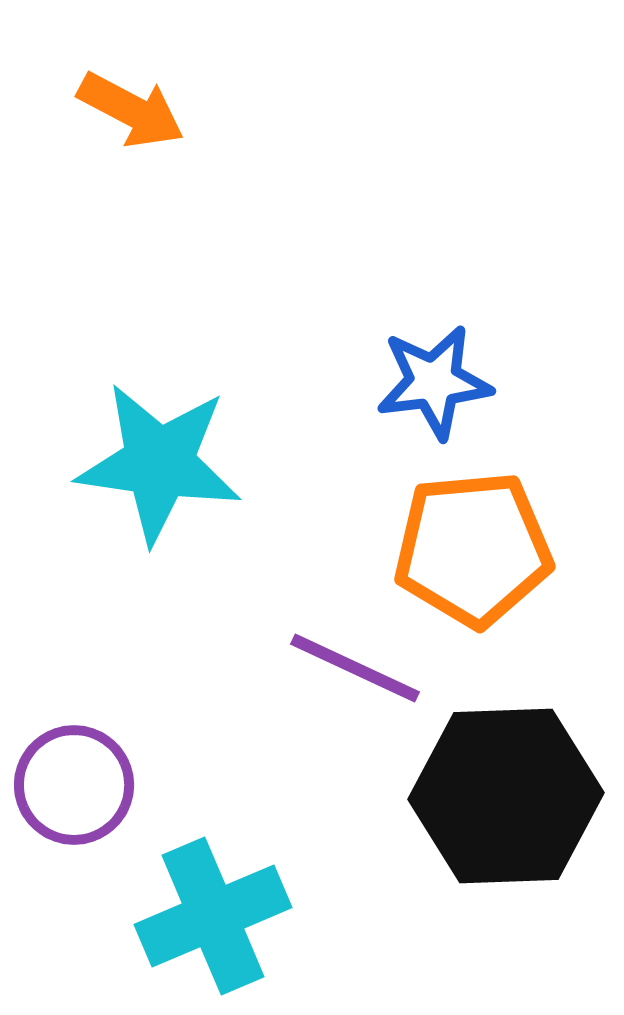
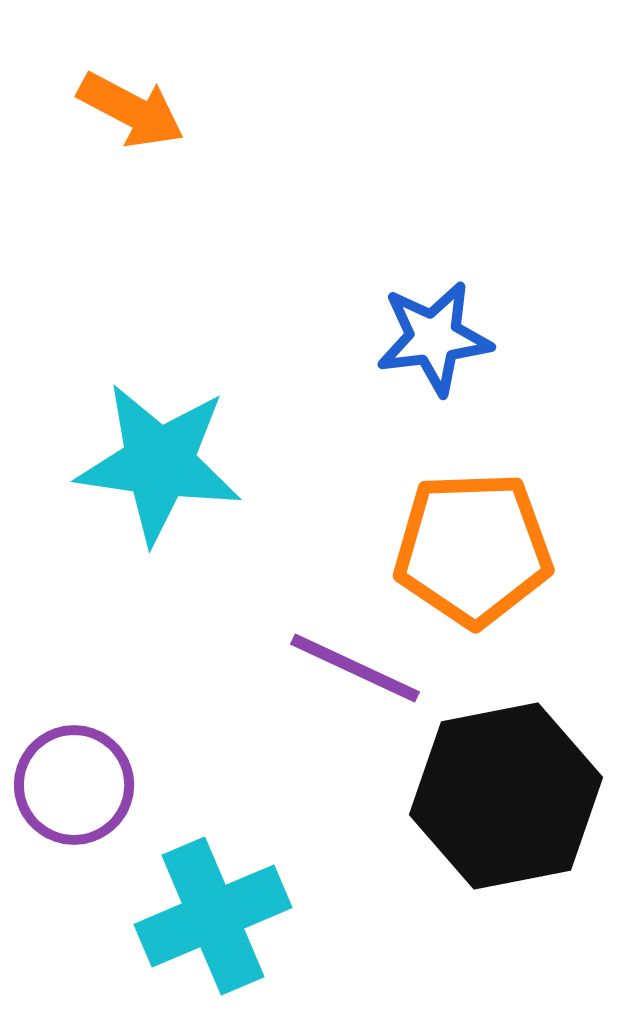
blue star: moved 44 px up
orange pentagon: rotated 3 degrees clockwise
black hexagon: rotated 9 degrees counterclockwise
